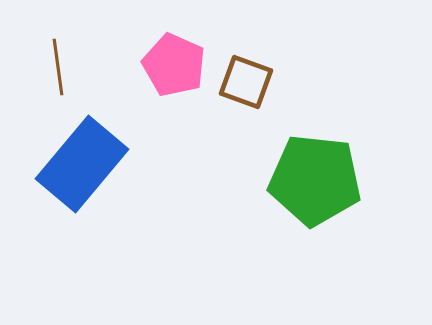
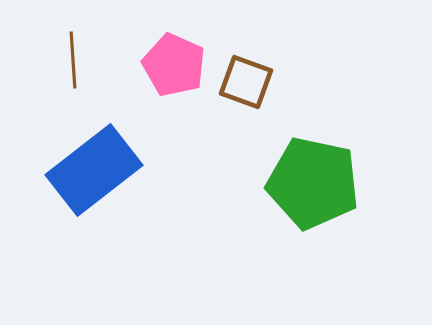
brown line: moved 15 px right, 7 px up; rotated 4 degrees clockwise
blue rectangle: moved 12 px right, 6 px down; rotated 12 degrees clockwise
green pentagon: moved 2 px left, 3 px down; rotated 6 degrees clockwise
